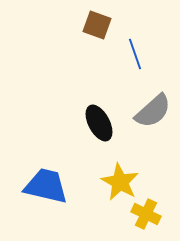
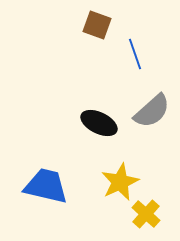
gray semicircle: moved 1 px left
black ellipse: rotated 36 degrees counterclockwise
yellow star: rotated 18 degrees clockwise
yellow cross: rotated 16 degrees clockwise
